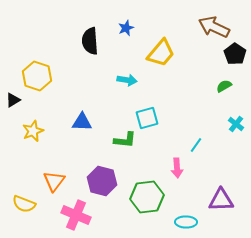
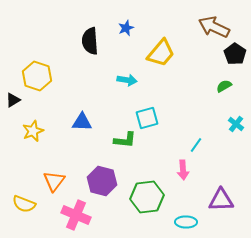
pink arrow: moved 6 px right, 2 px down
